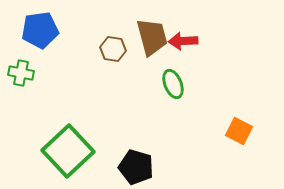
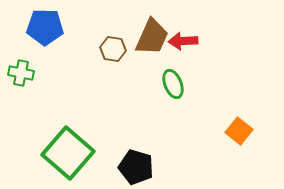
blue pentagon: moved 5 px right, 3 px up; rotated 9 degrees clockwise
brown trapezoid: rotated 39 degrees clockwise
orange square: rotated 12 degrees clockwise
green square: moved 2 px down; rotated 6 degrees counterclockwise
